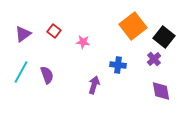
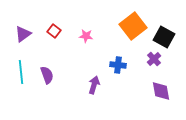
black square: rotated 10 degrees counterclockwise
pink star: moved 3 px right, 6 px up
cyan line: rotated 35 degrees counterclockwise
